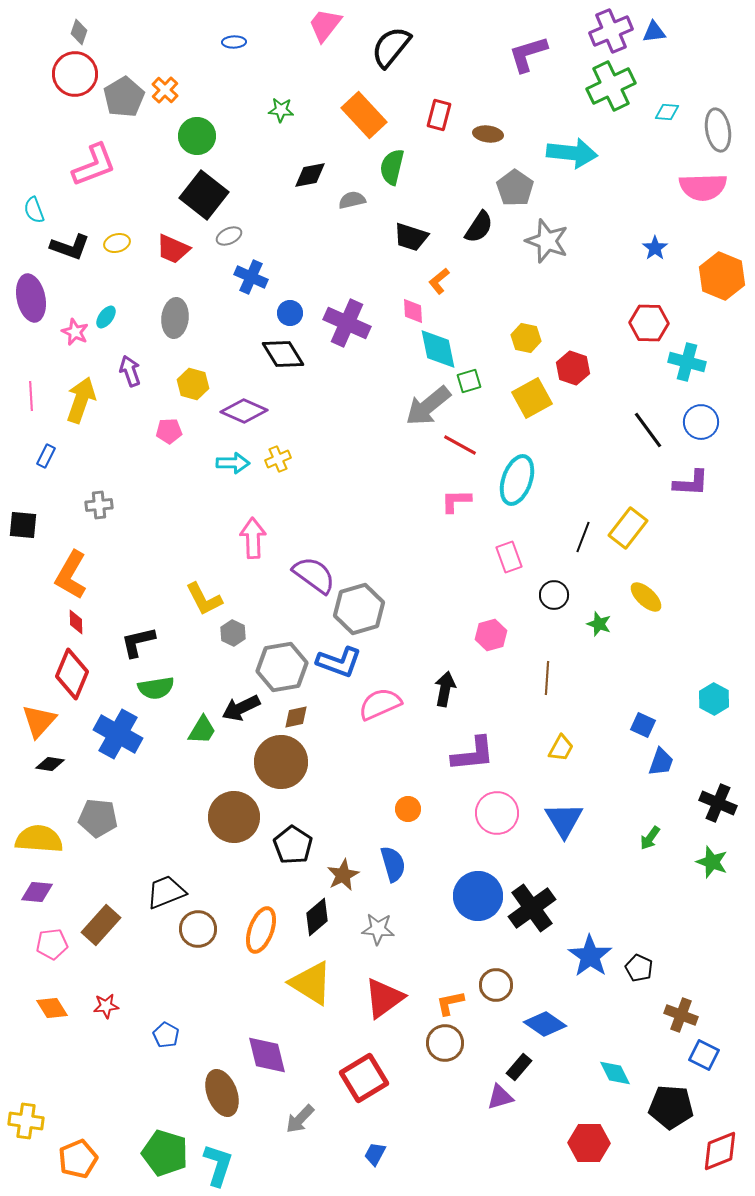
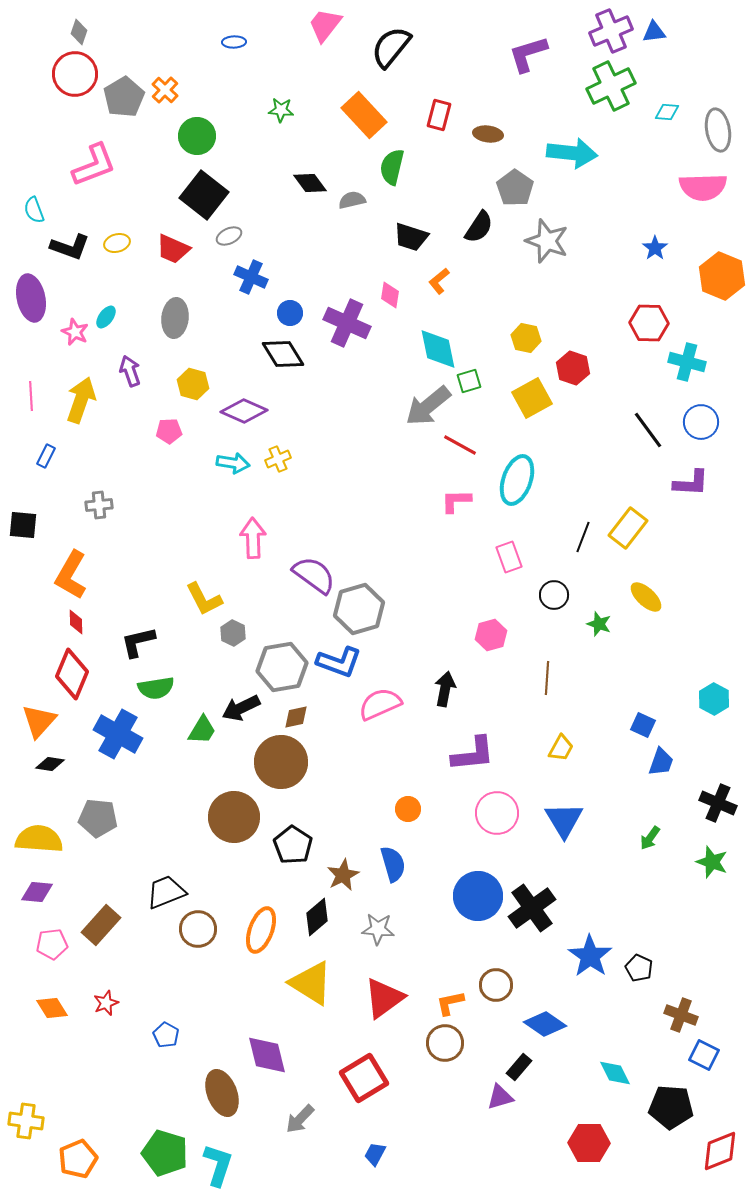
black diamond at (310, 175): moved 8 px down; rotated 64 degrees clockwise
pink diamond at (413, 311): moved 23 px left, 16 px up; rotated 12 degrees clockwise
cyan arrow at (233, 463): rotated 8 degrees clockwise
red star at (106, 1006): moved 3 px up; rotated 15 degrees counterclockwise
